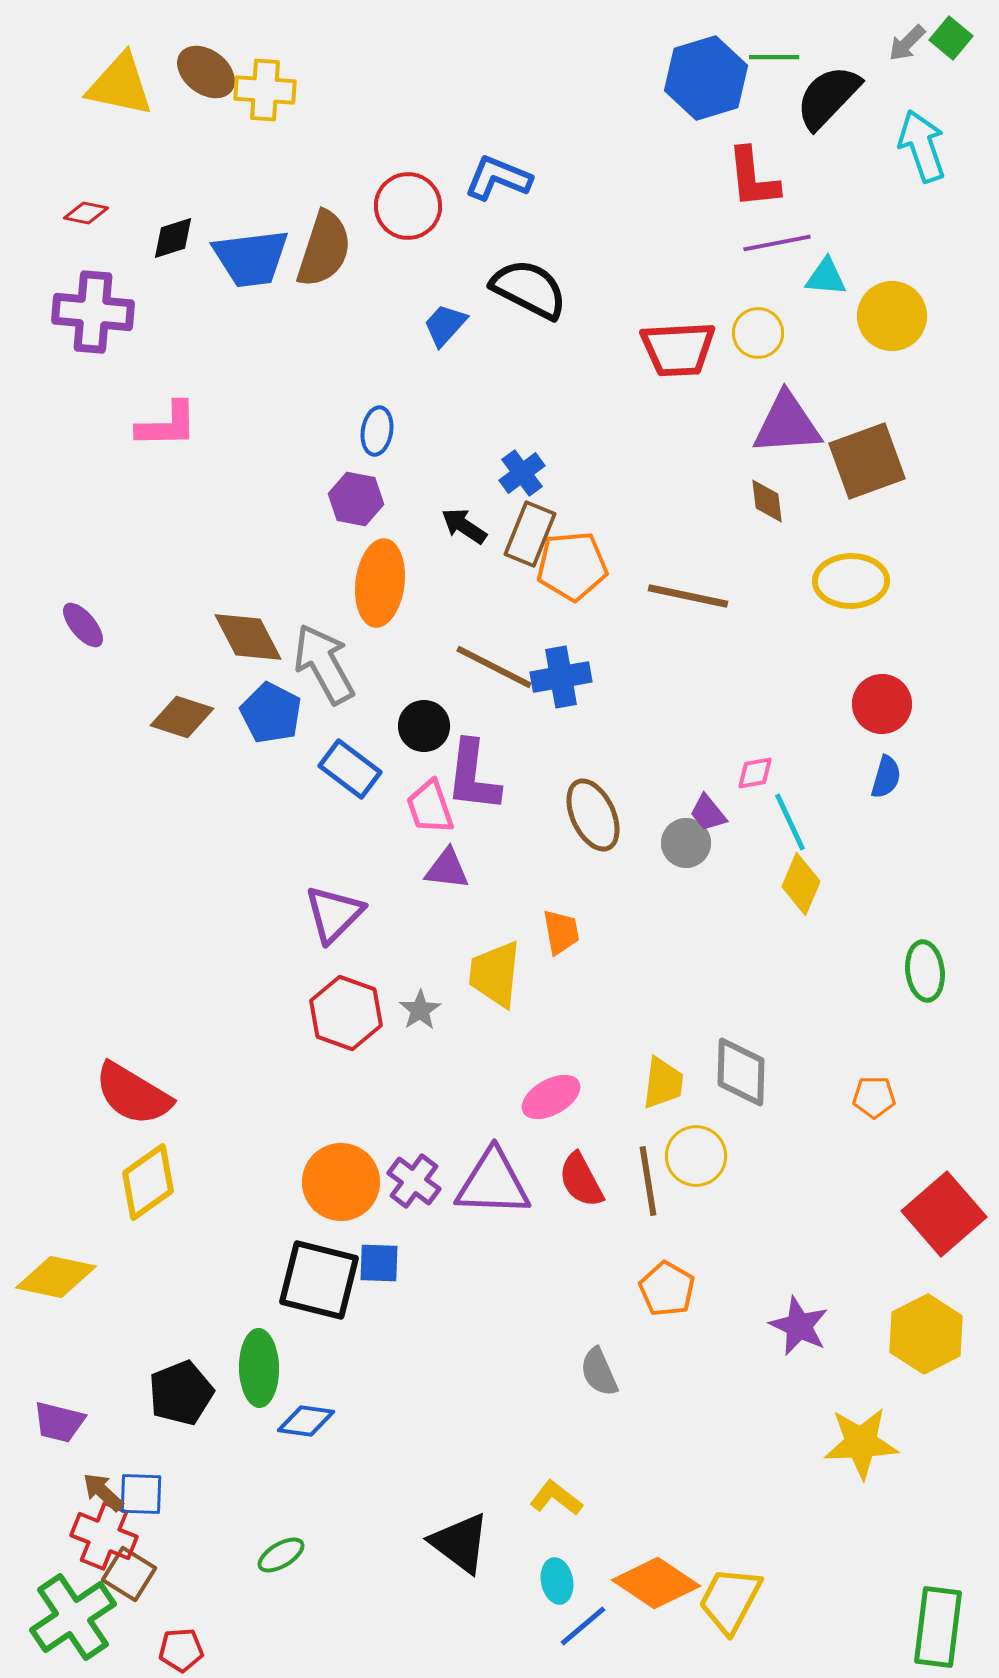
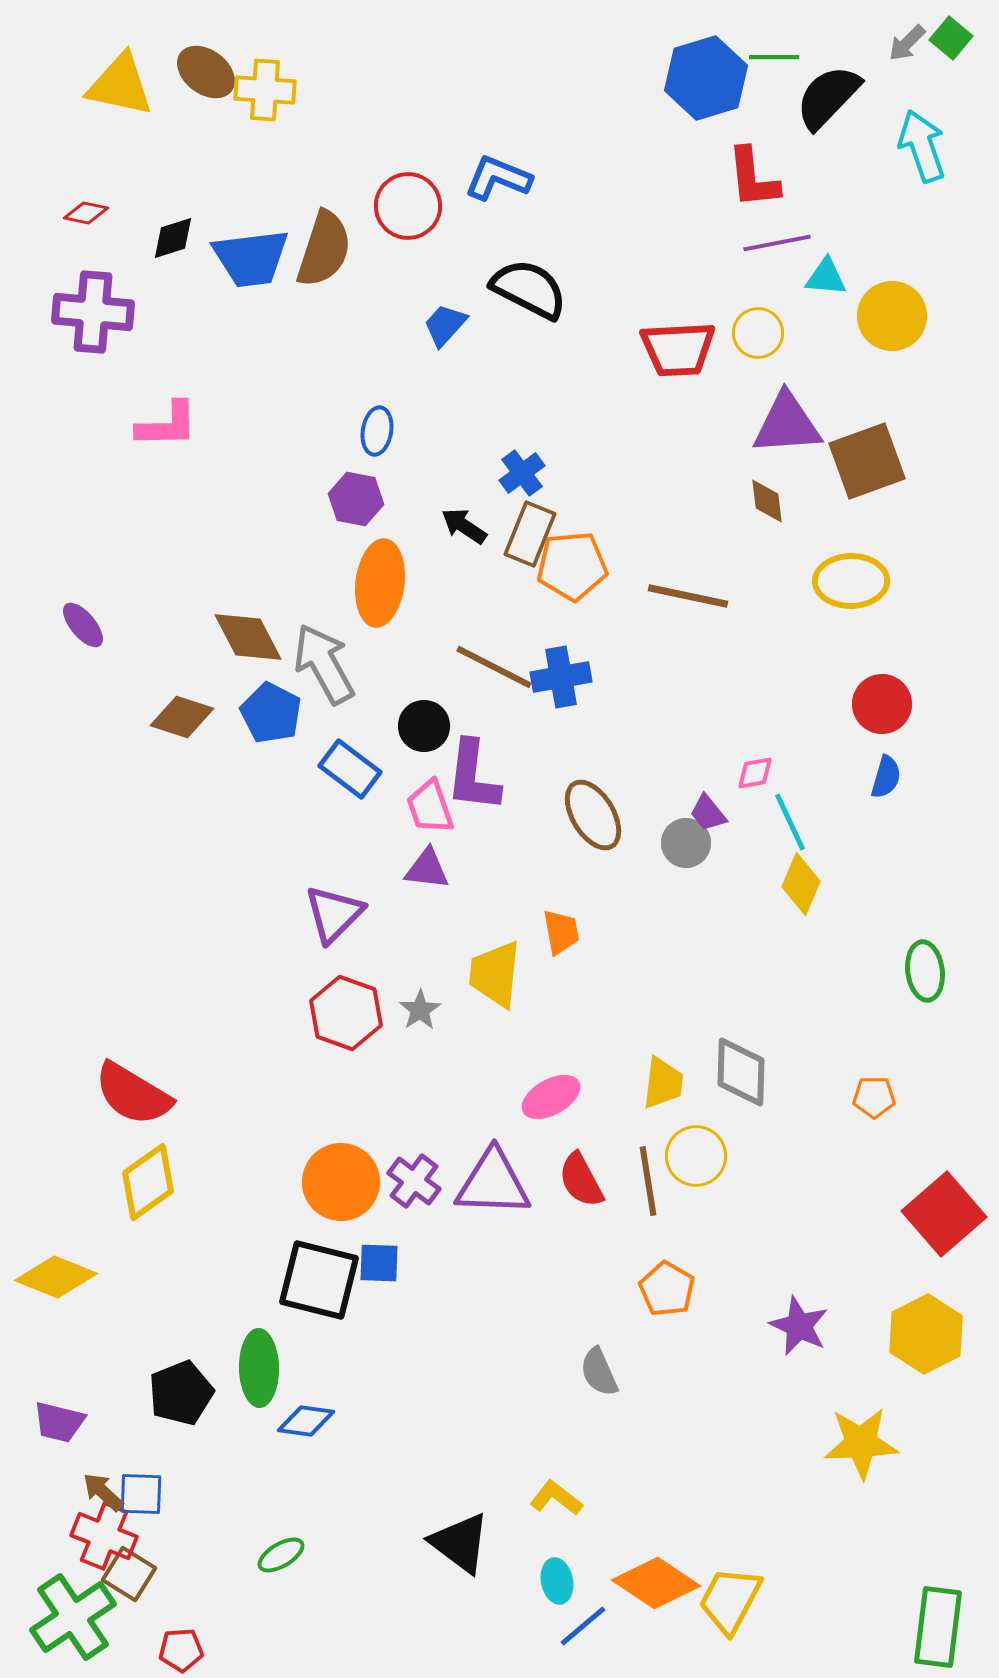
brown ellipse at (593, 815): rotated 6 degrees counterclockwise
purple triangle at (447, 869): moved 20 px left
yellow diamond at (56, 1277): rotated 10 degrees clockwise
